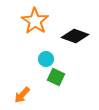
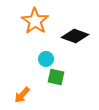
green square: rotated 12 degrees counterclockwise
